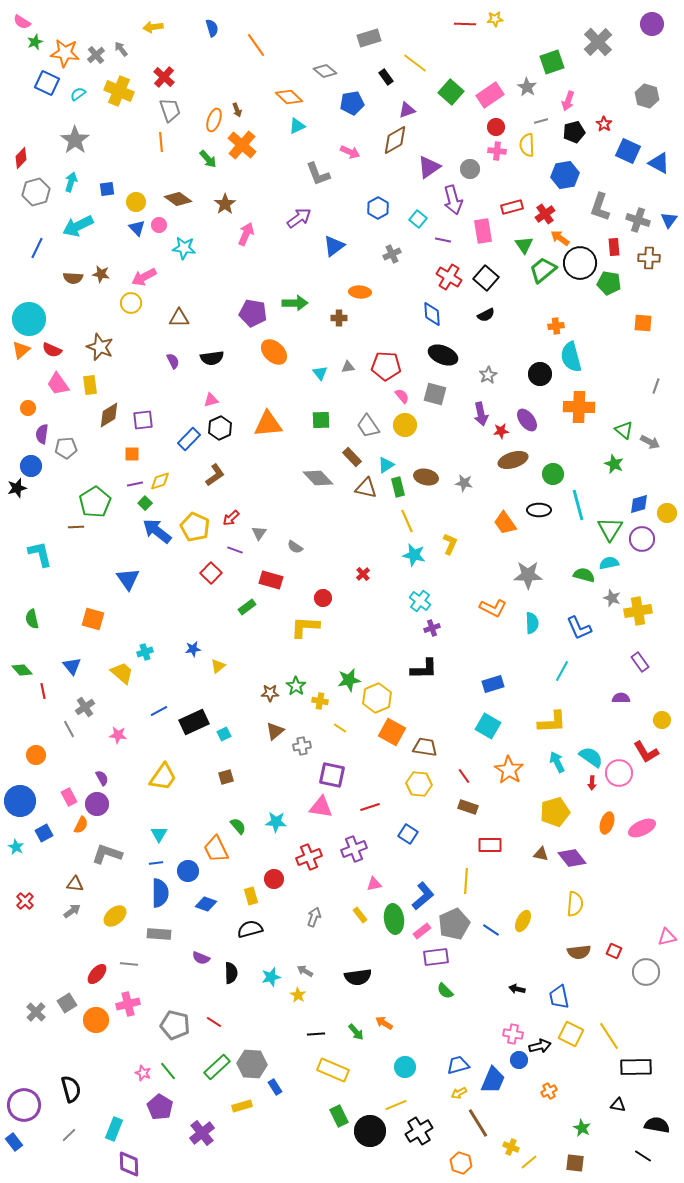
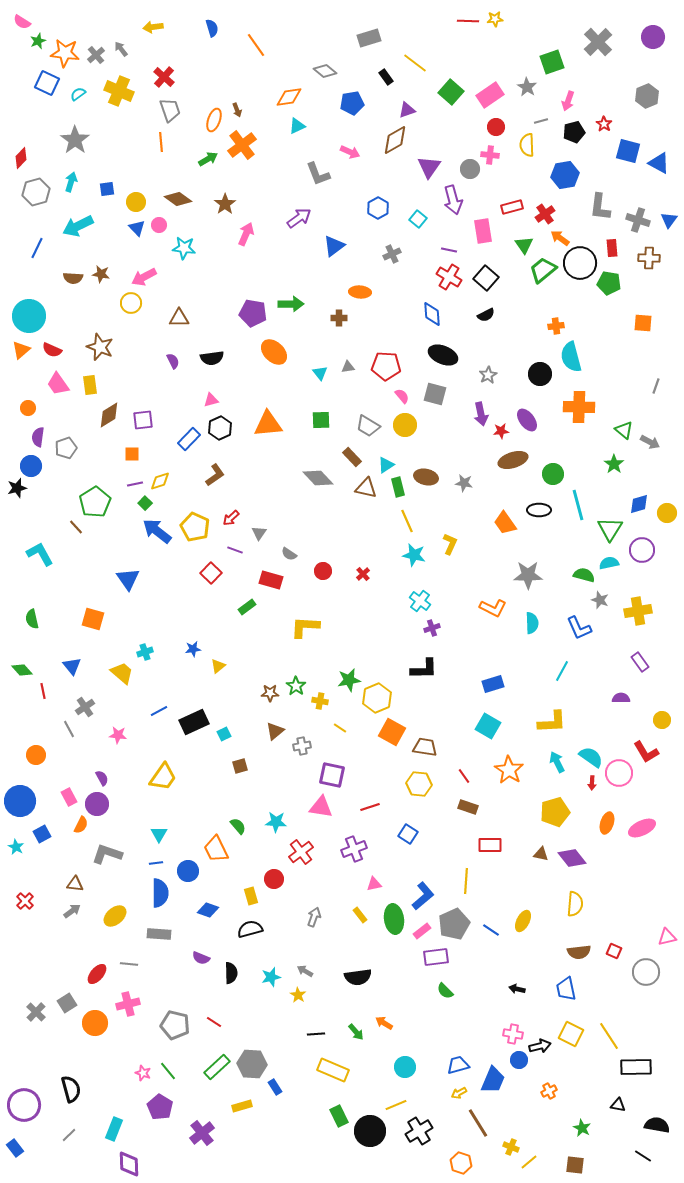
red line at (465, 24): moved 3 px right, 3 px up
purple circle at (652, 24): moved 1 px right, 13 px down
green star at (35, 42): moved 3 px right, 1 px up
gray hexagon at (647, 96): rotated 20 degrees clockwise
orange diamond at (289, 97): rotated 52 degrees counterclockwise
orange cross at (242, 145): rotated 12 degrees clockwise
pink cross at (497, 151): moved 7 px left, 4 px down
blue square at (628, 151): rotated 10 degrees counterclockwise
green arrow at (208, 159): rotated 78 degrees counterclockwise
purple triangle at (429, 167): rotated 20 degrees counterclockwise
gray L-shape at (600, 207): rotated 12 degrees counterclockwise
purple line at (443, 240): moved 6 px right, 10 px down
red rectangle at (614, 247): moved 2 px left, 1 px down
green arrow at (295, 303): moved 4 px left, 1 px down
cyan circle at (29, 319): moved 3 px up
gray trapezoid at (368, 426): rotated 25 degrees counterclockwise
purple semicircle at (42, 434): moved 4 px left, 3 px down
gray pentagon at (66, 448): rotated 15 degrees counterclockwise
green star at (614, 464): rotated 12 degrees clockwise
brown line at (76, 527): rotated 49 degrees clockwise
purple circle at (642, 539): moved 11 px down
gray semicircle at (295, 547): moved 6 px left, 7 px down
cyan L-shape at (40, 554): rotated 16 degrees counterclockwise
red circle at (323, 598): moved 27 px up
gray star at (612, 598): moved 12 px left, 2 px down
brown square at (226, 777): moved 14 px right, 11 px up
blue square at (44, 833): moved 2 px left, 1 px down
red cross at (309, 857): moved 8 px left, 5 px up; rotated 15 degrees counterclockwise
blue diamond at (206, 904): moved 2 px right, 6 px down
blue trapezoid at (559, 997): moved 7 px right, 8 px up
orange circle at (96, 1020): moved 1 px left, 3 px down
blue rectangle at (14, 1142): moved 1 px right, 6 px down
brown square at (575, 1163): moved 2 px down
